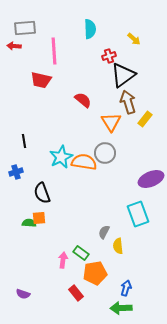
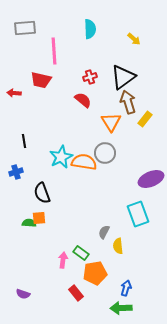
red arrow: moved 47 px down
red cross: moved 19 px left, 21 px down
black triangle: moved 2 px down
